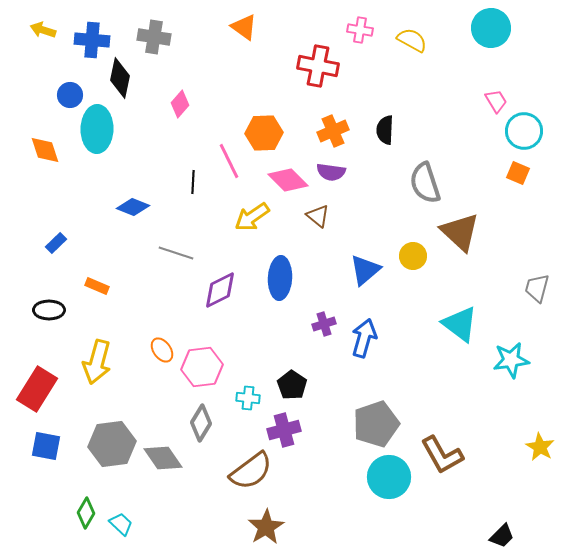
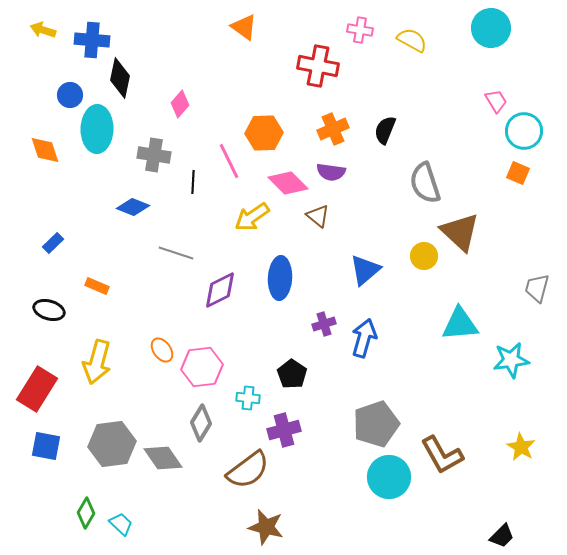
gray cross at (154, 37): moved 118 px down
black semicircle at (385, 130): rotated 20 degrees clockwise
orange cross at (333, 131): moved 2 px up
pink diamond at (288, 180): moved 3 px down
blue rectangle at (56, 243): moved 3 px left
yellow circle at (413, 256): moved 11 px right
black ellipse at (49, 310): rotated 16 degrees clockwise
cyan triangle at (460, 324): rotated 42 degrees counterclockwise
black pentagon at (292, 385): moved 11 px up
yellow star at (540, 447): moved 19 px left
brown semicircle at (251, 471): moved 3 px left, 1 px up
brown star at (266, 527): rotated 27 degrees counterclockwise
